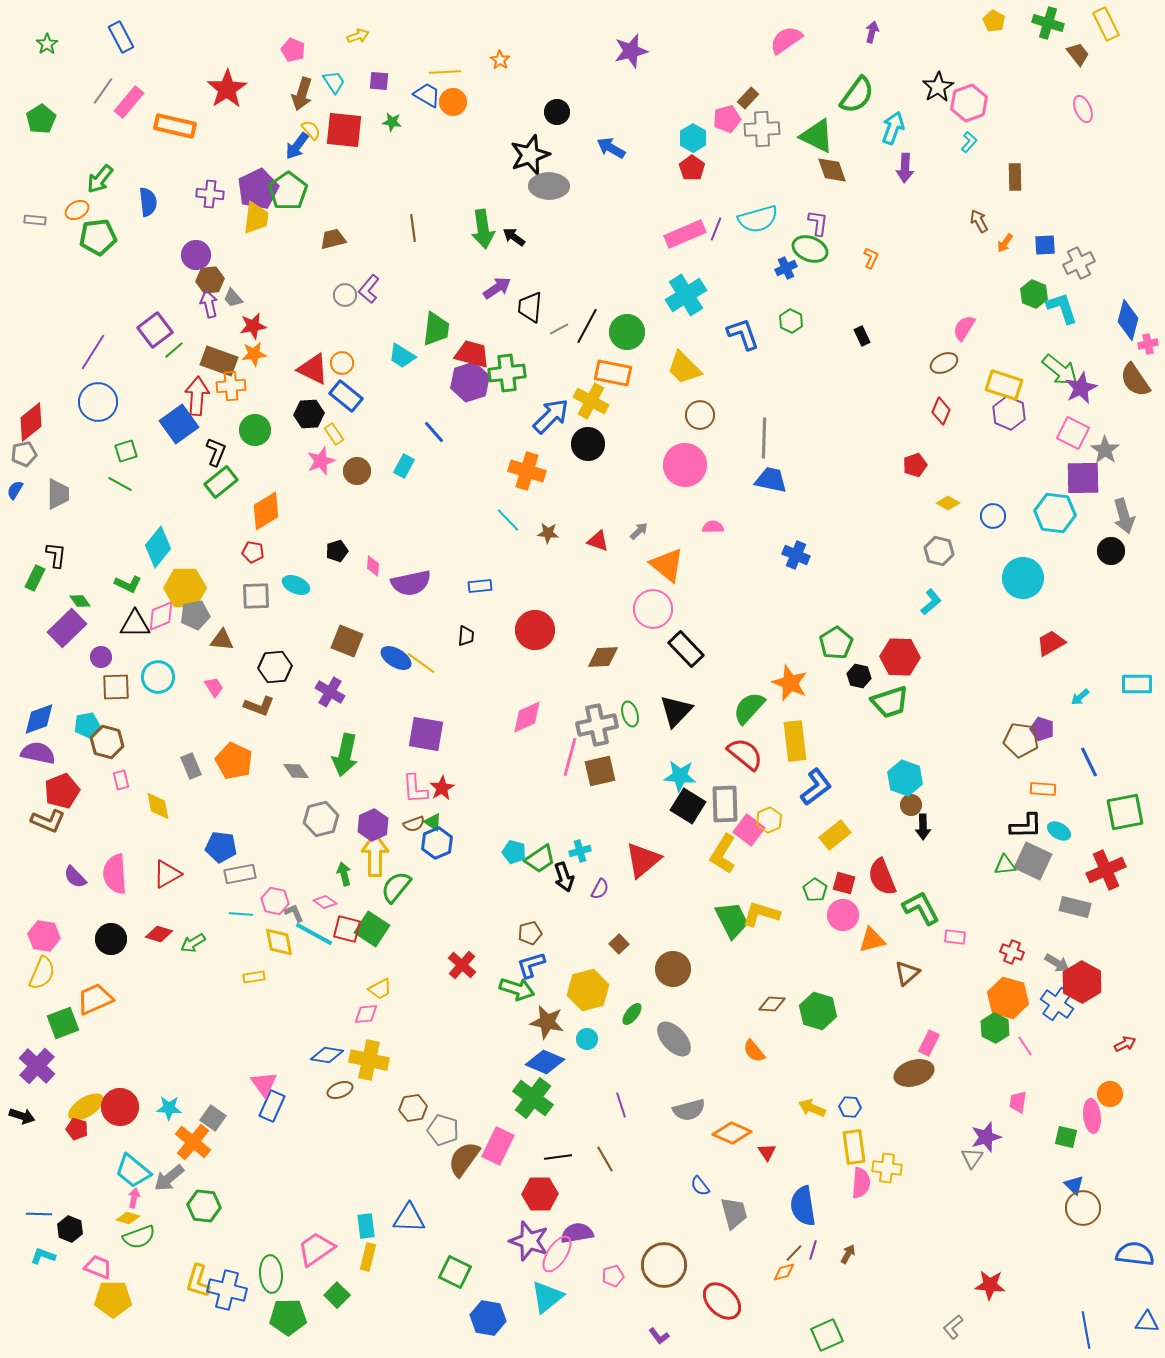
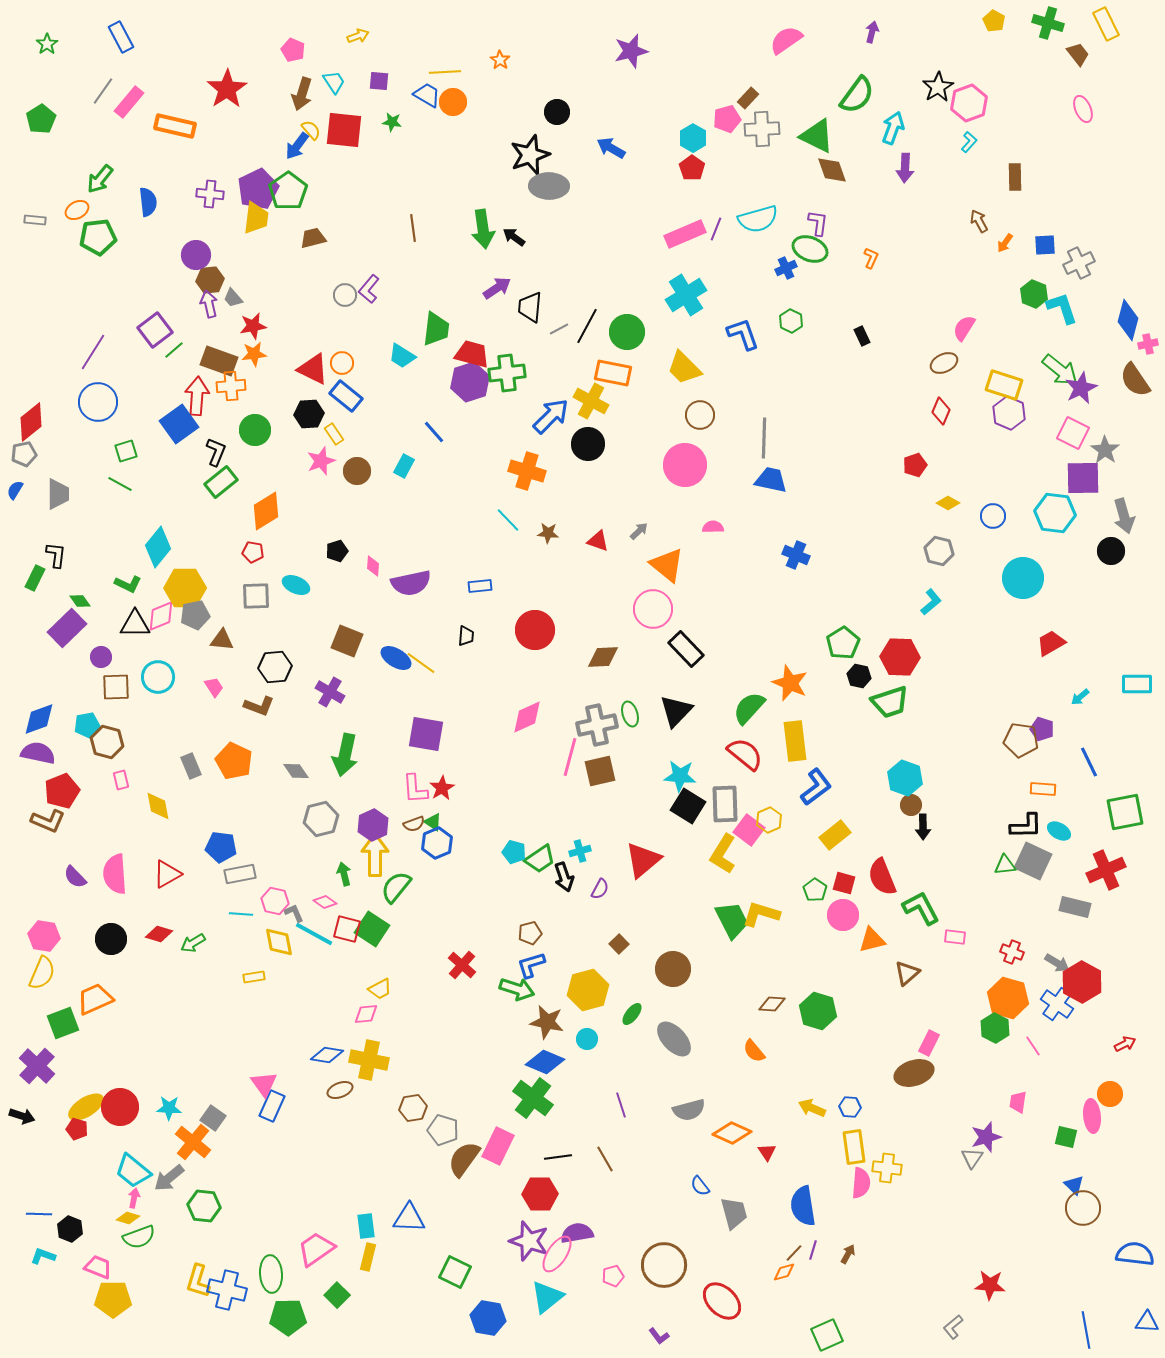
brown trapezoid at (333, 239): moved 20 px left, 1 px up
green pentagon at (836, 643): moved 7 px right
pink line at (1025, 1046): moved 8 px right
